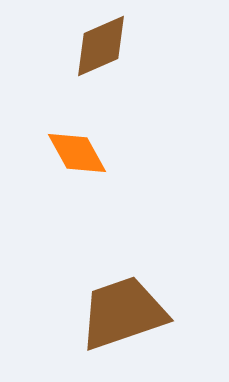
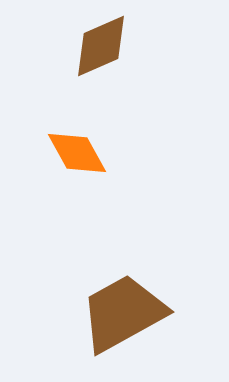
brown trapezoid: rotated 10 degrees counterclockwise
